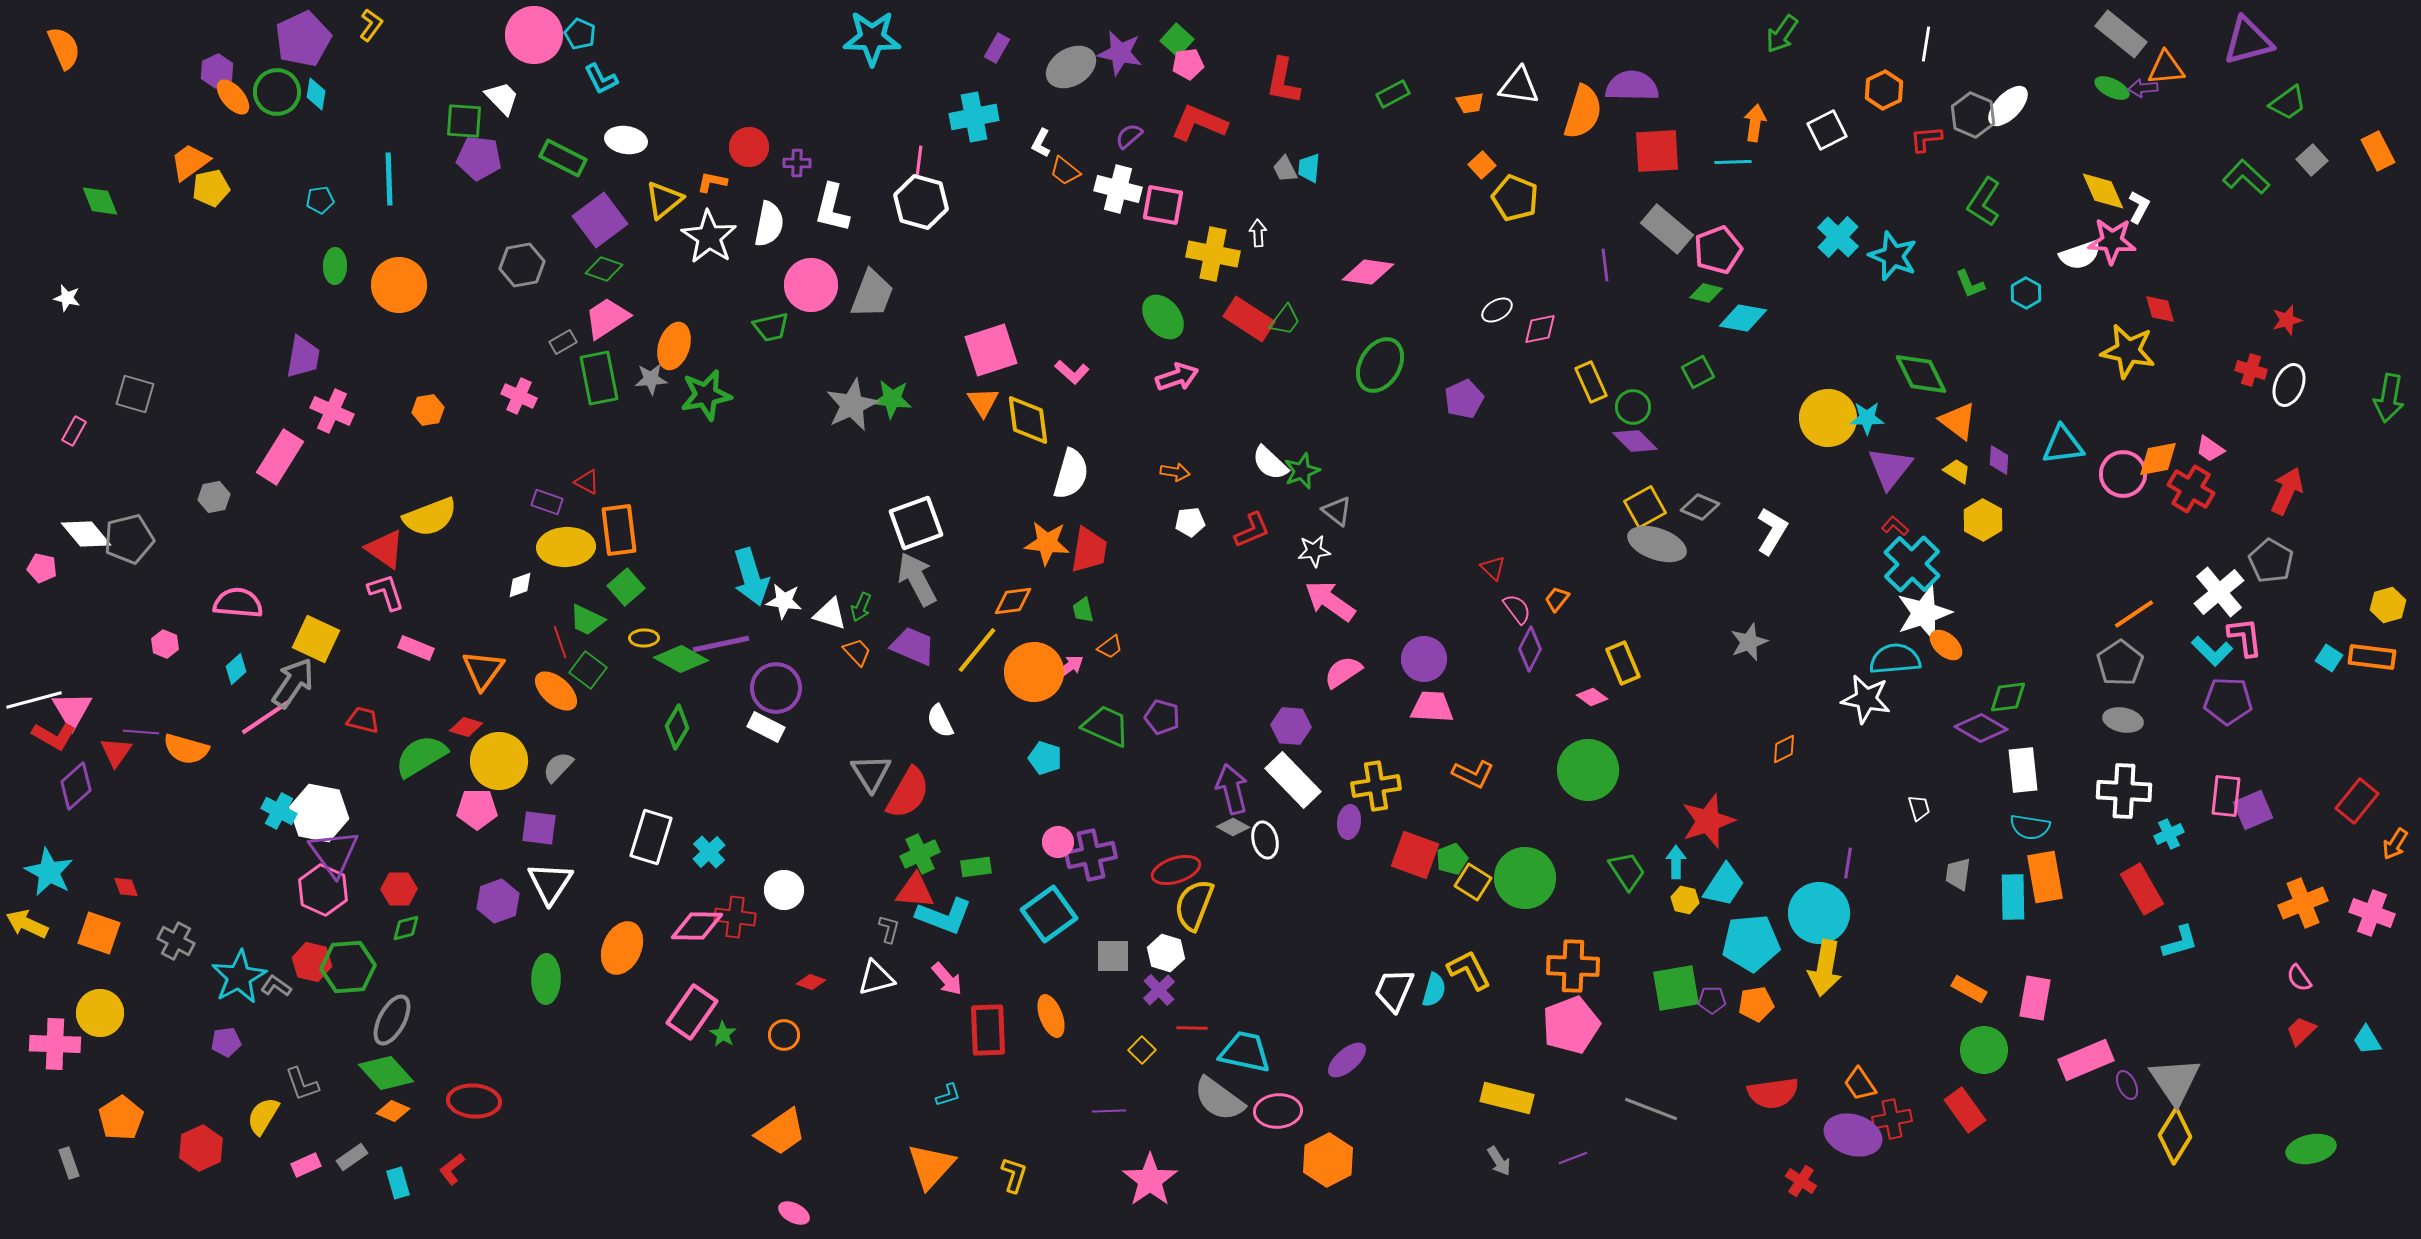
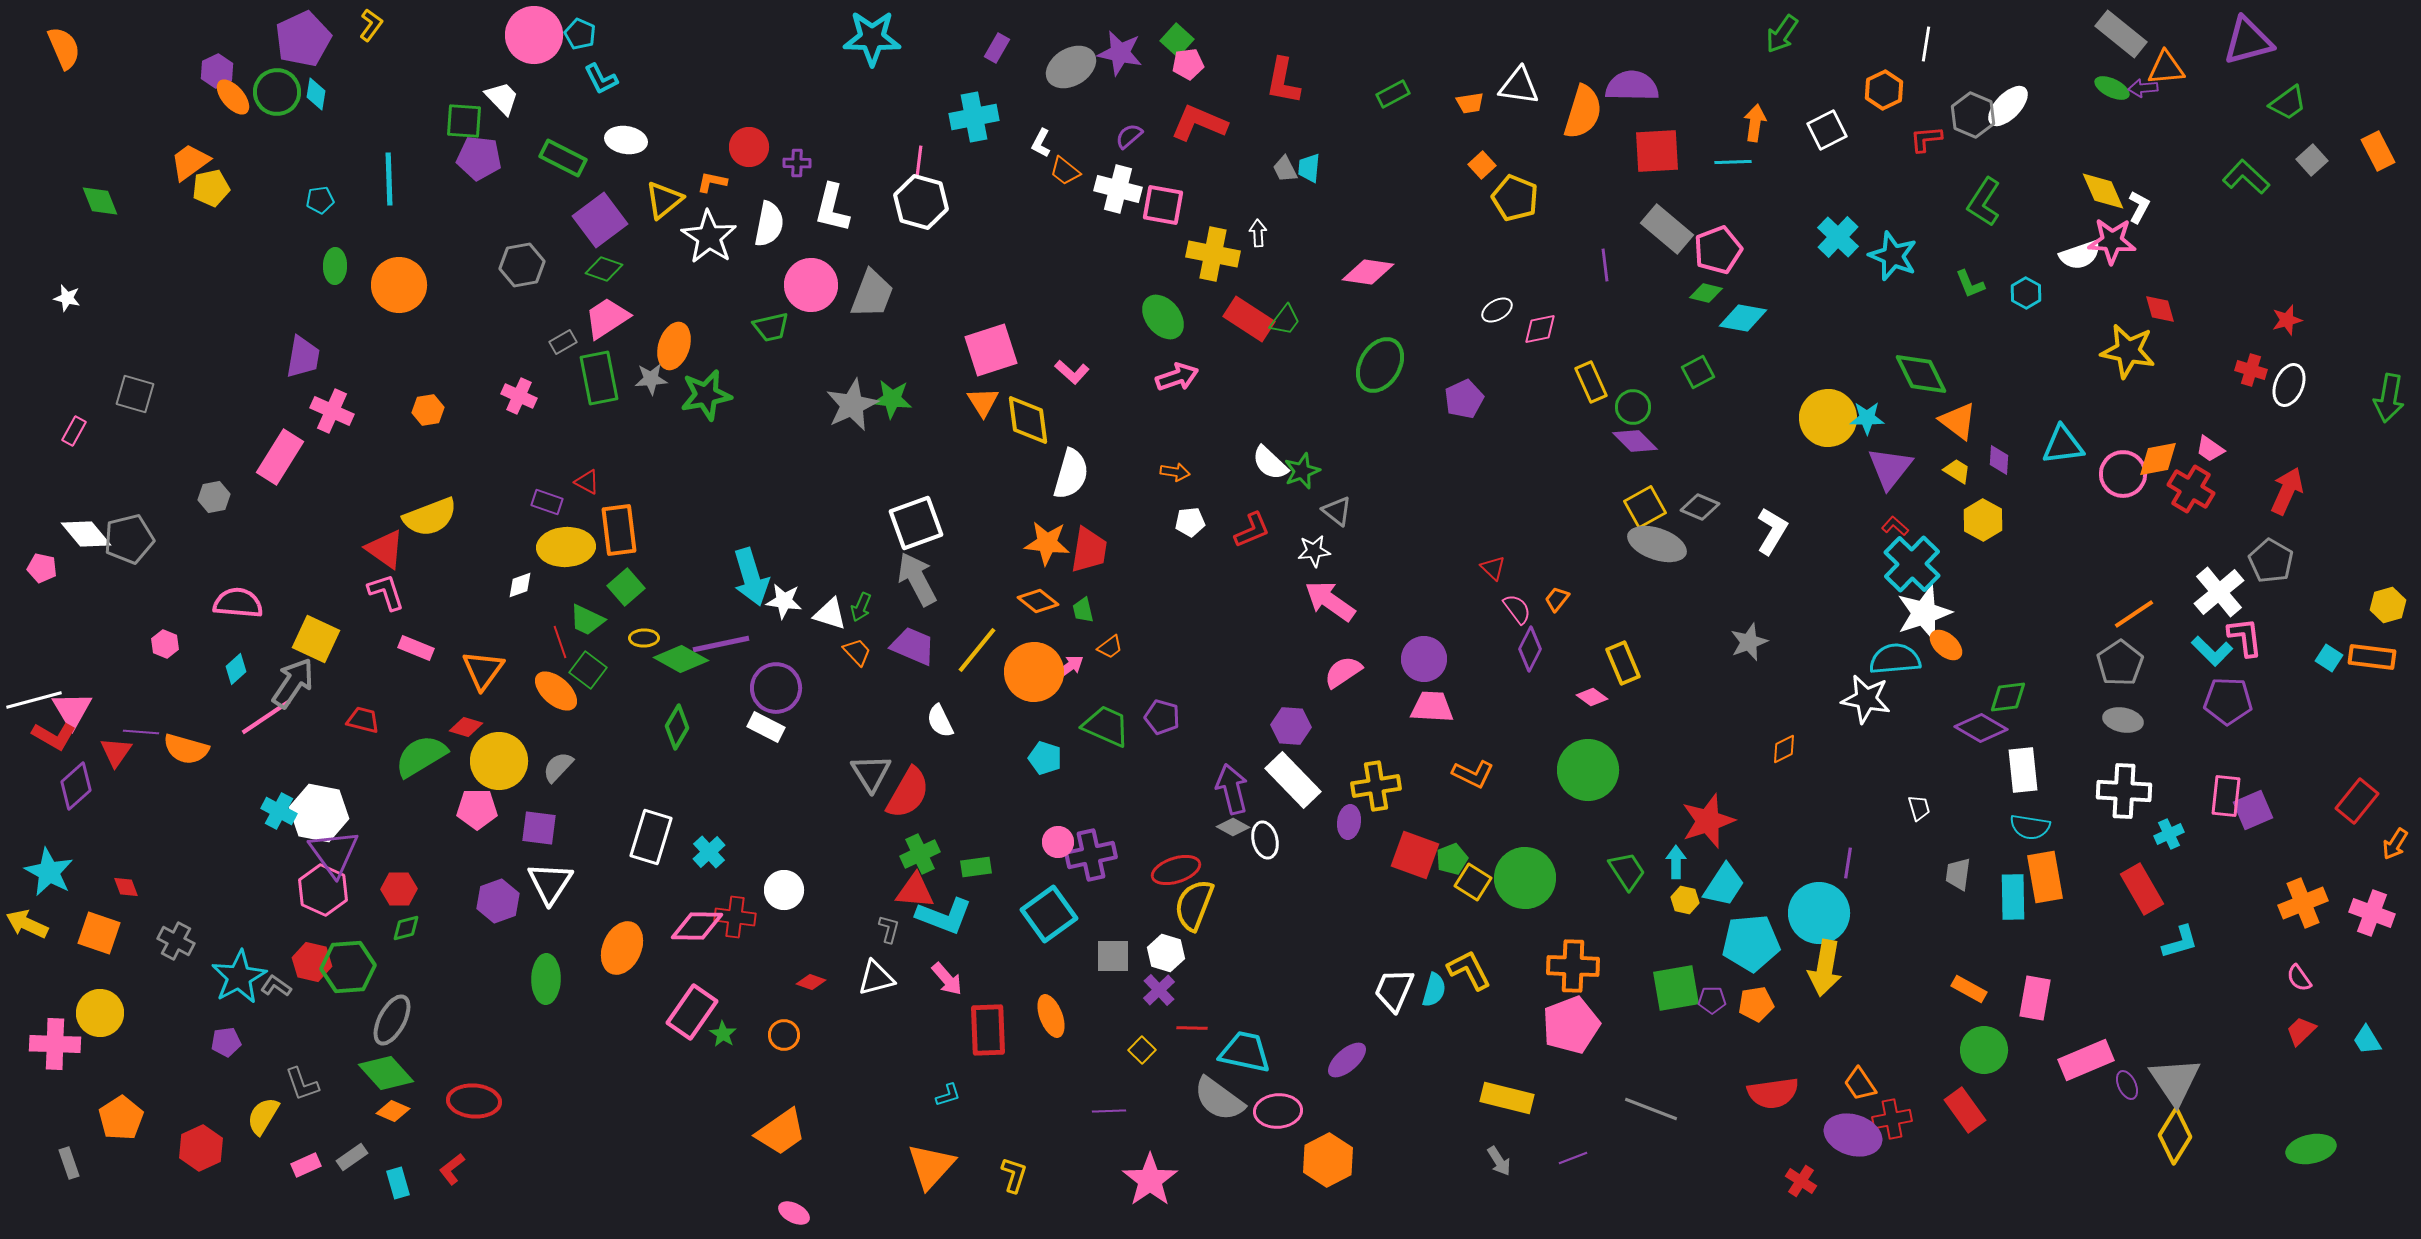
orange diamond at (1013, 601): moved 25 px right; rotated 45 degrees clockwise
